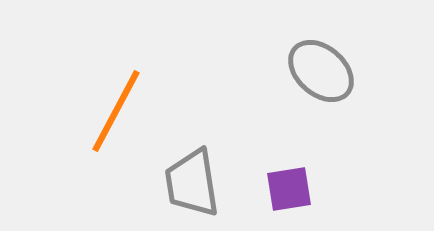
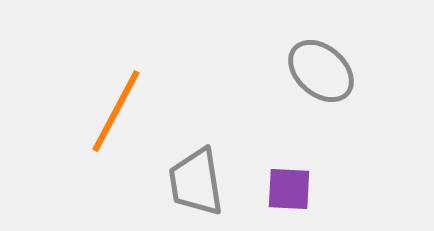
gray trapezoid: moved 4 px right, 1 px up
purple square: rotated 12 degrees clockwise
